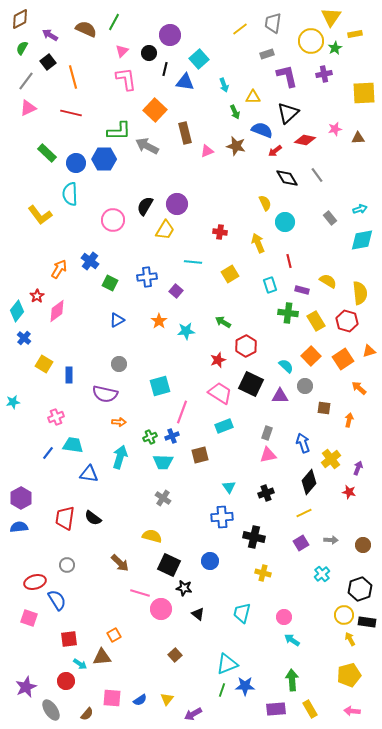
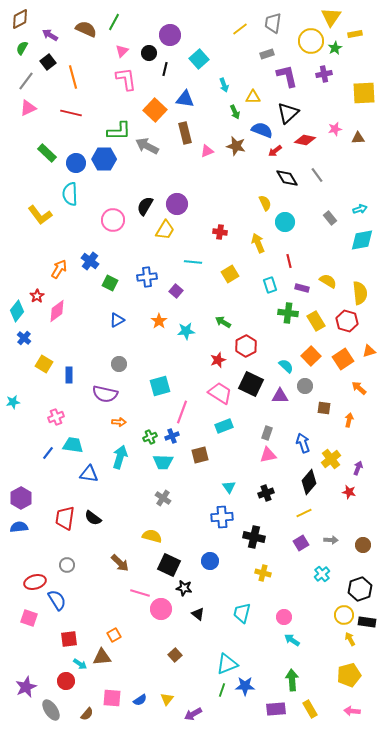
blue triangle at (185, 82): moved 17 px down
purple rectangle at (302, 290): moved 2 px up
